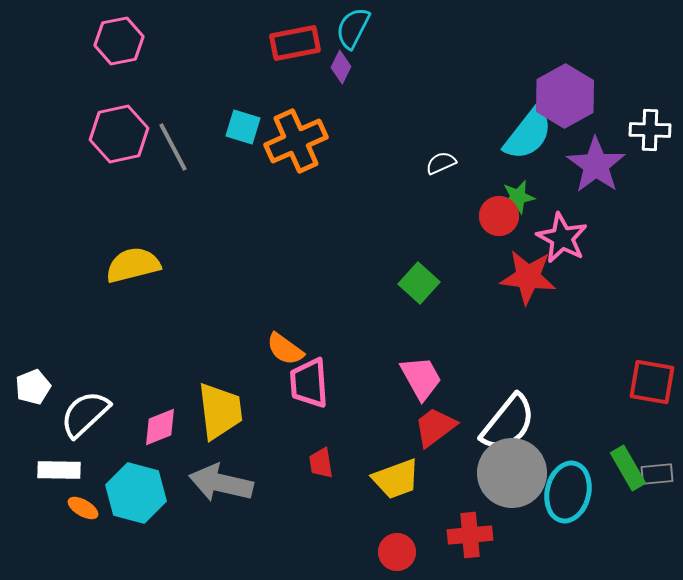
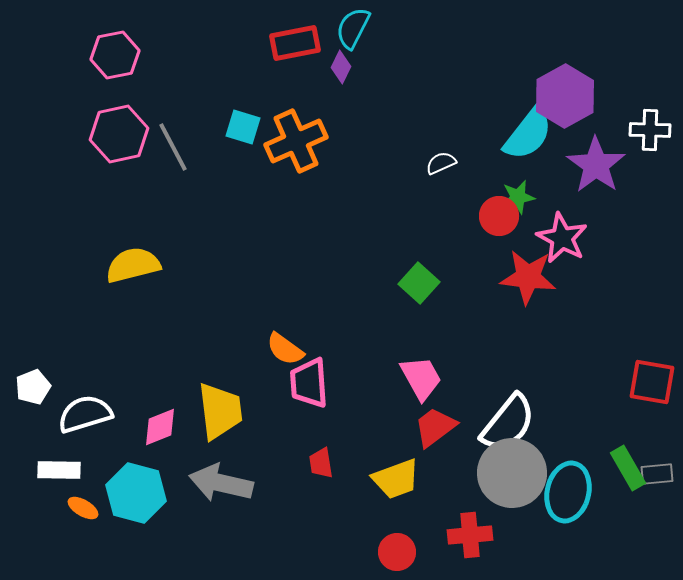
pink hexagon at (119, 41): moved 4 px left, 14 px down
white semicircle at (85, 414): rotated 26 degrees clockwise
